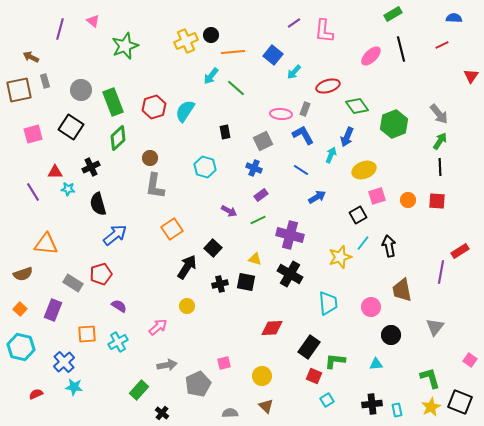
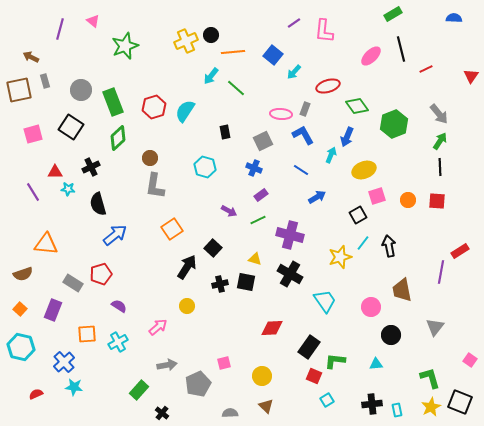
red line at (442, 45): moved 16 px left, 24 px down
cyan trapezoid at (328, 303): moved 3 px left, 2 px up; rotated 30 degrees counterclockwise
